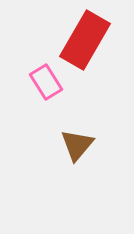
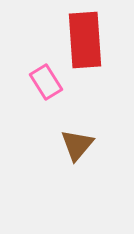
red rectangle: rotated 34 degrees counterclockwise
